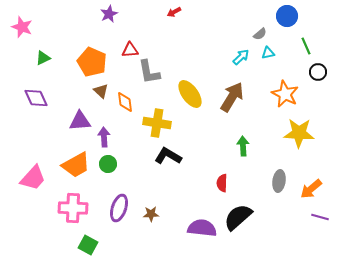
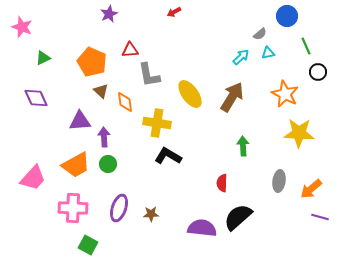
gray L-shape: moved 3 px down
